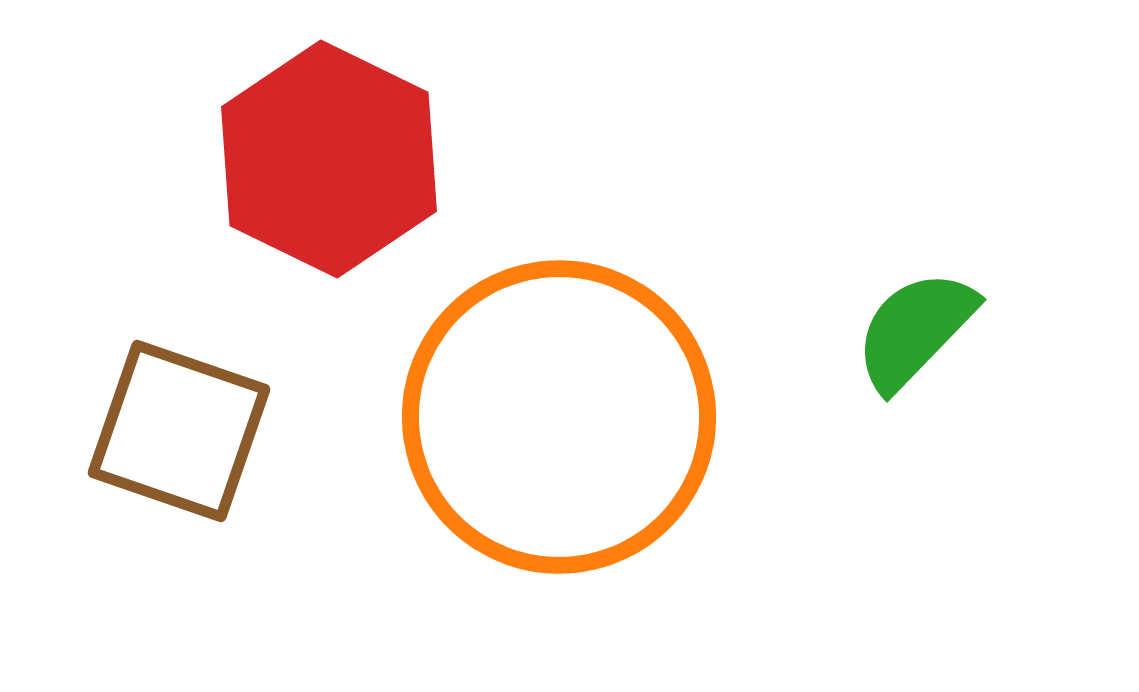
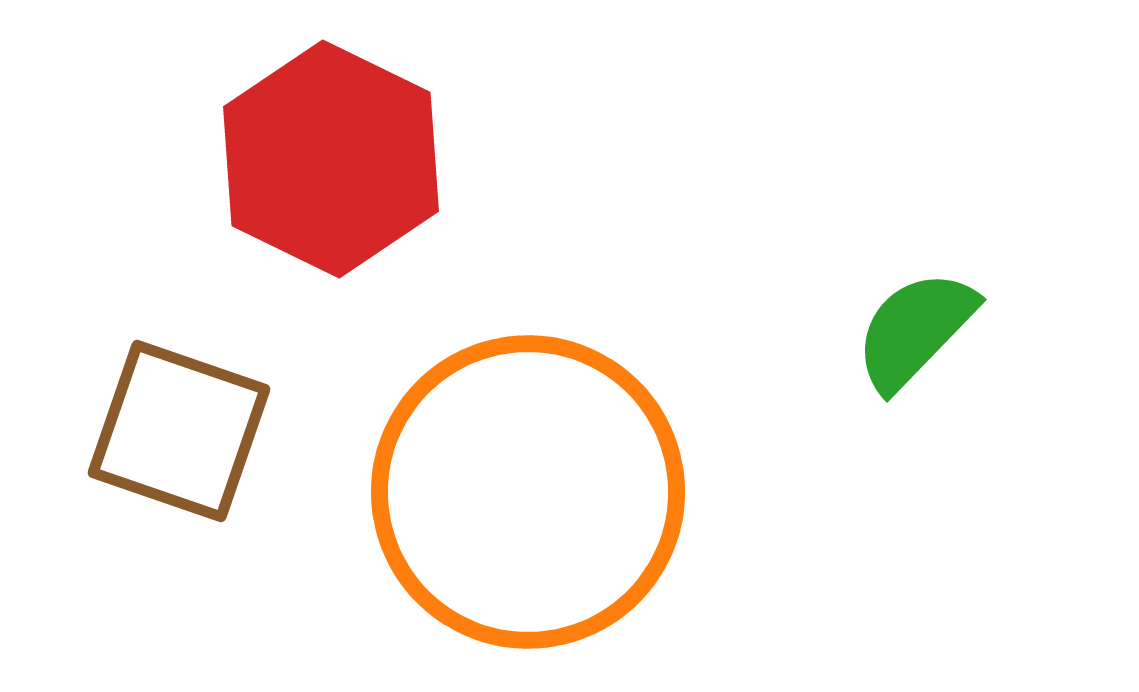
red hexagon: moved 2 px right
orange circle: moved 31 px left, 75 px down
